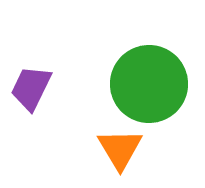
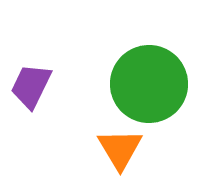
purple trapezoid: moved 2 px up
